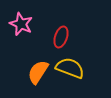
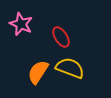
red ellipse: rotated 50 degrees counterclockwise
